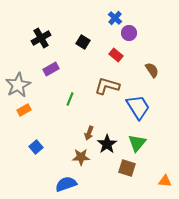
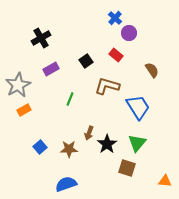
black square: moved 3 px right, 19 px down; rotated 24 degrees clockwise
blue square: moved 4 px right
brown star: moved 12 px left, 8 px up
